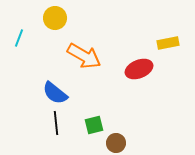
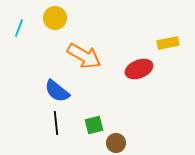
cyan line: moved 10 px up
blue semicircle: moved 2 px right, 2 px up
